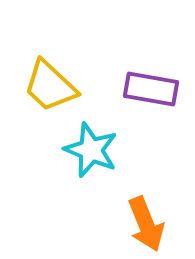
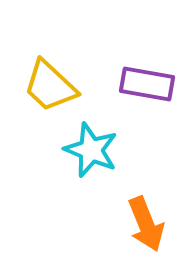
purple rectangle: moved 4 px left, 5 px up
